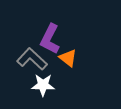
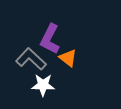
gray L-shape: moved 1 px left
